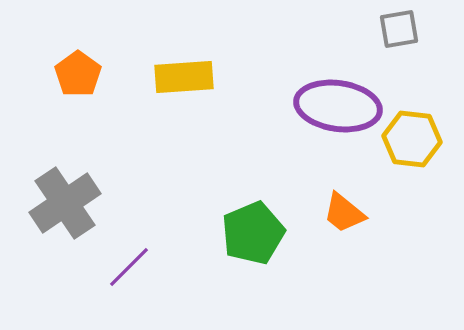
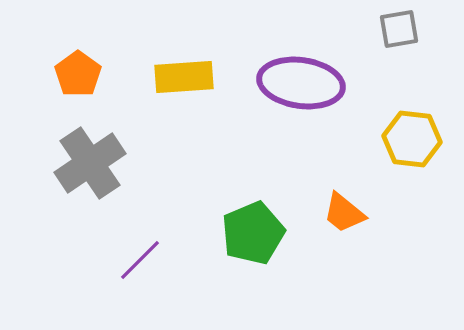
purple ellipse: moved 37 px left, 23 px up
gray cross: moved 25 px right, 40 px up
purple line: moved 11 px right, 7 px up
